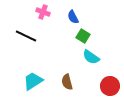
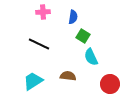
pink cross: rotated 24 degrees counterclockwise
blue semicircle: rotated 144 degrees counterclockwise
black line: moved 13 px right, 8 px down
cyan semicircle: rotated 30 degrees clockwise
brown semicircle: moved 1 px right, 6 px up; rotated 112 degrees clockwise
red circle: moved 2 px up
